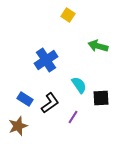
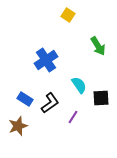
green arrow: rotated 138 degrees counterclockwise
